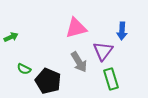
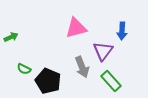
gray arrow: moved 3 px right, 5 px down; rotated 10 degrees clockwise
green rectangle: moved 2 px down; rotated 25 degrees counterclockwise
